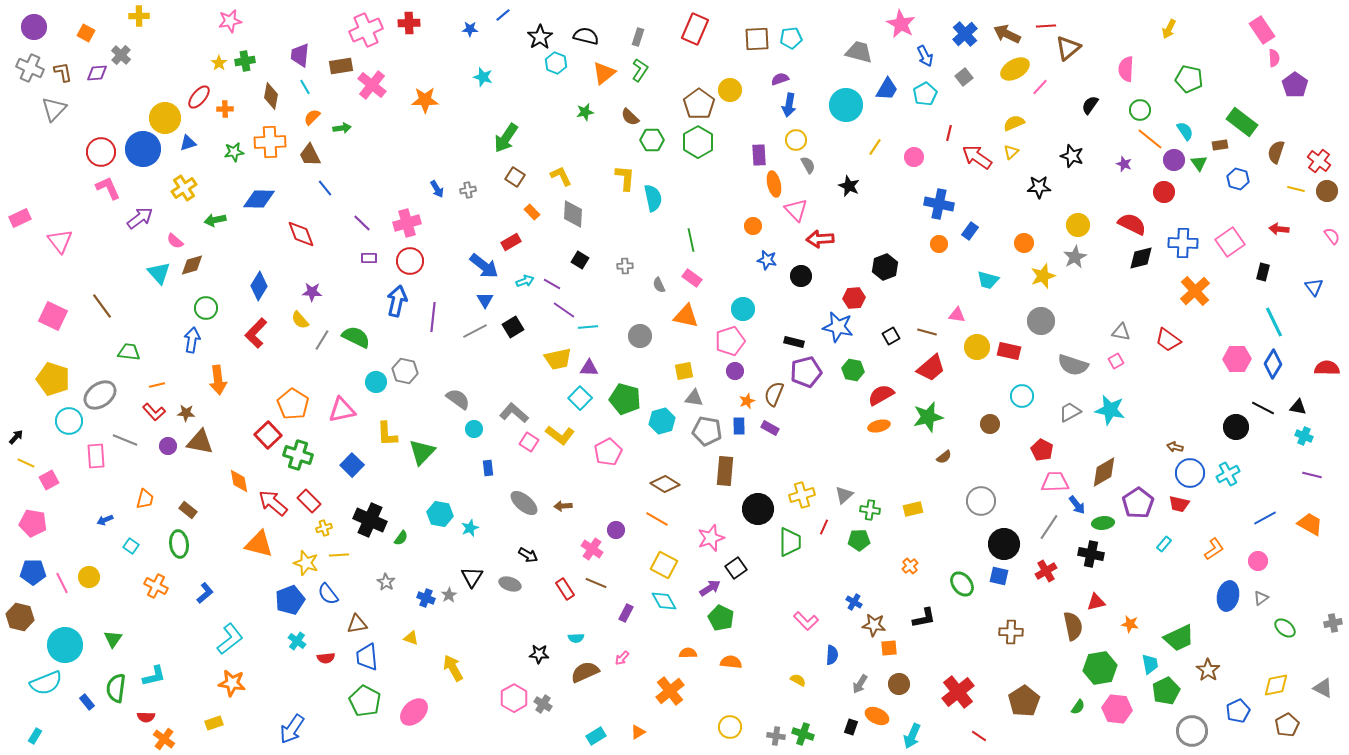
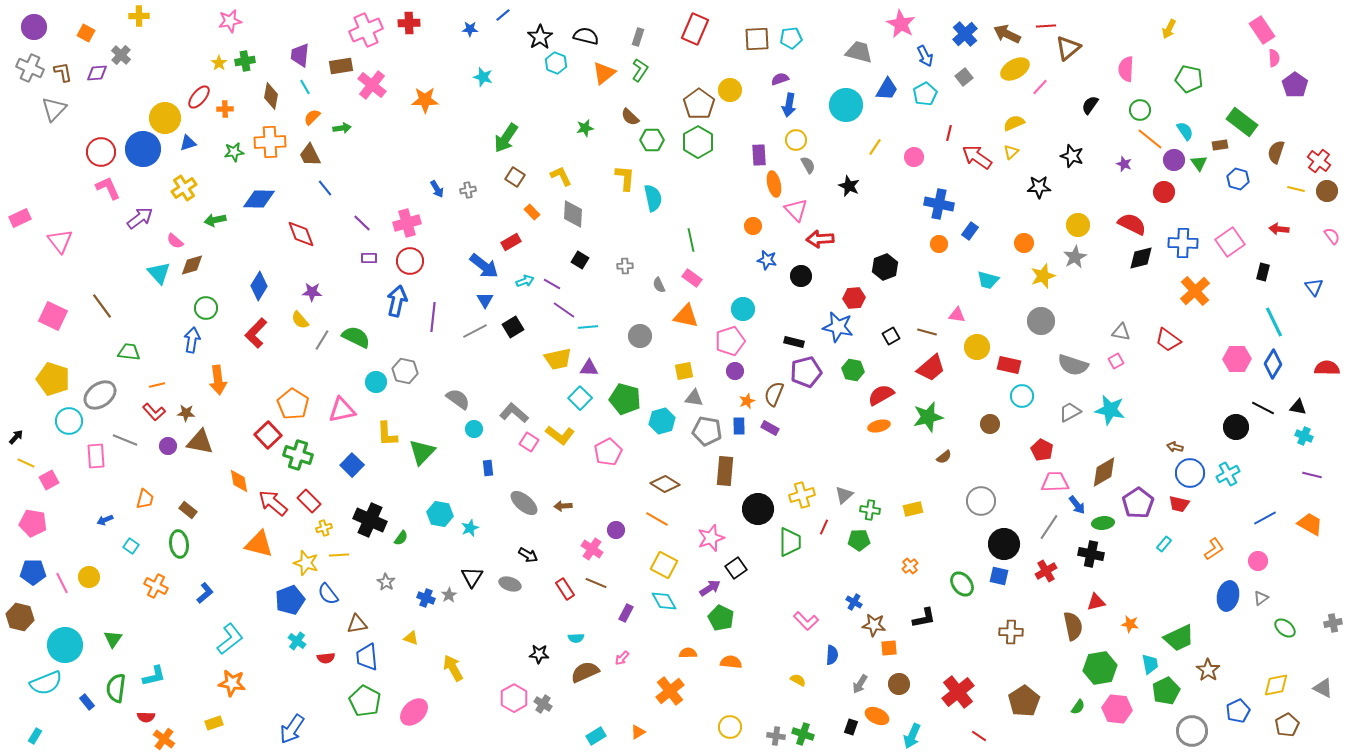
green star at (585, 112): moved 16 px down
red rectangle at (1009, 351): moved 14 px down
